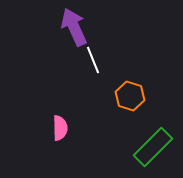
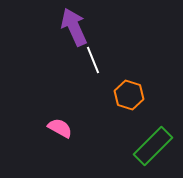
orange hexagon: moved 1 px left, 1 px up
pink semicircle: rotated 60 degrees counterclockwise
green rectangle: moved 1 px up
